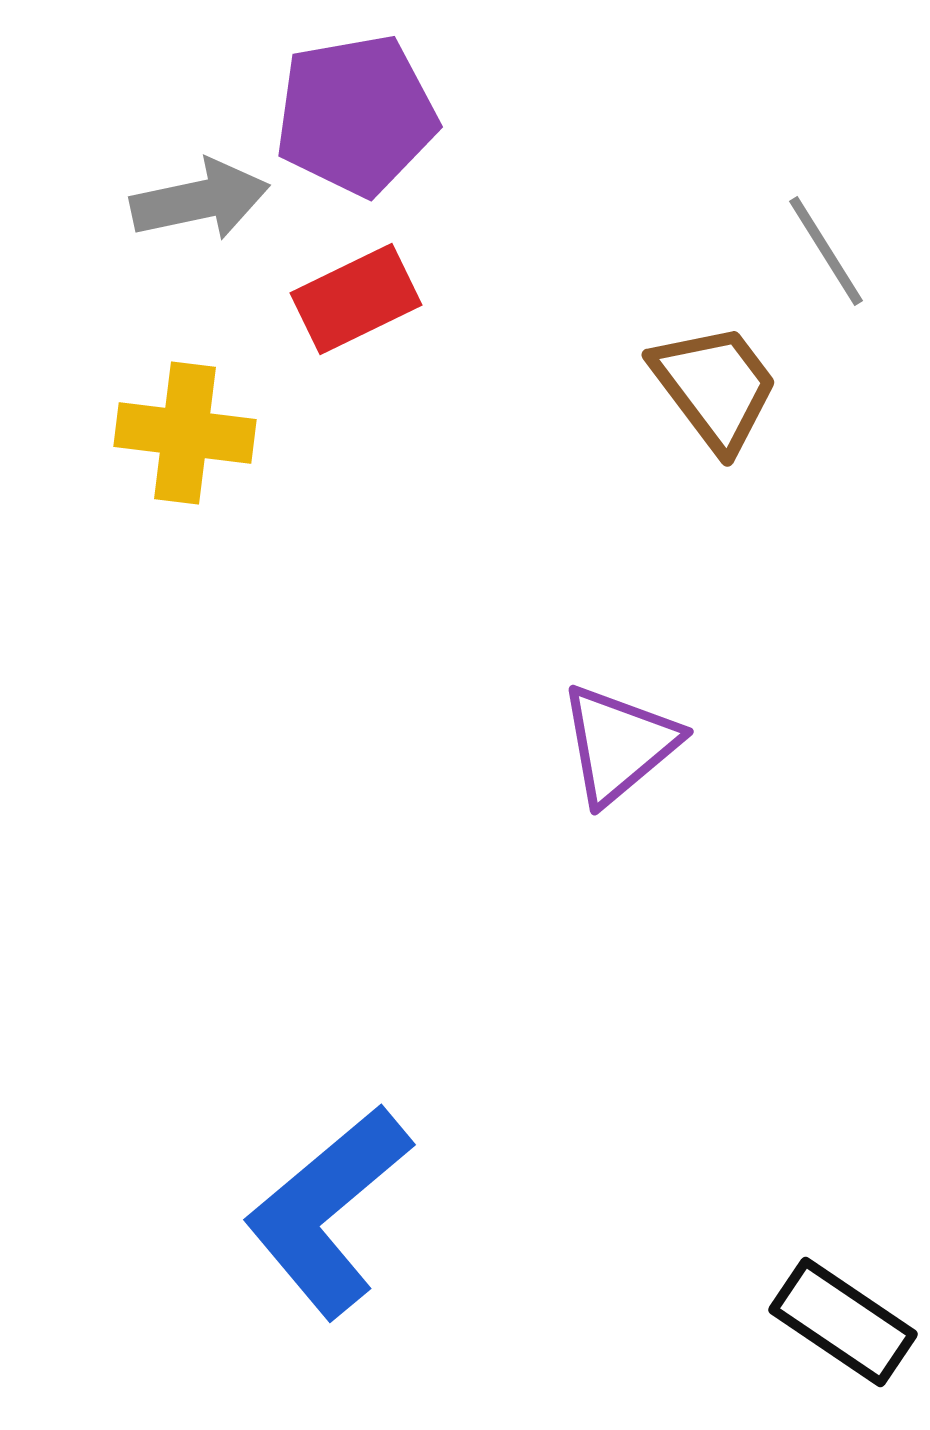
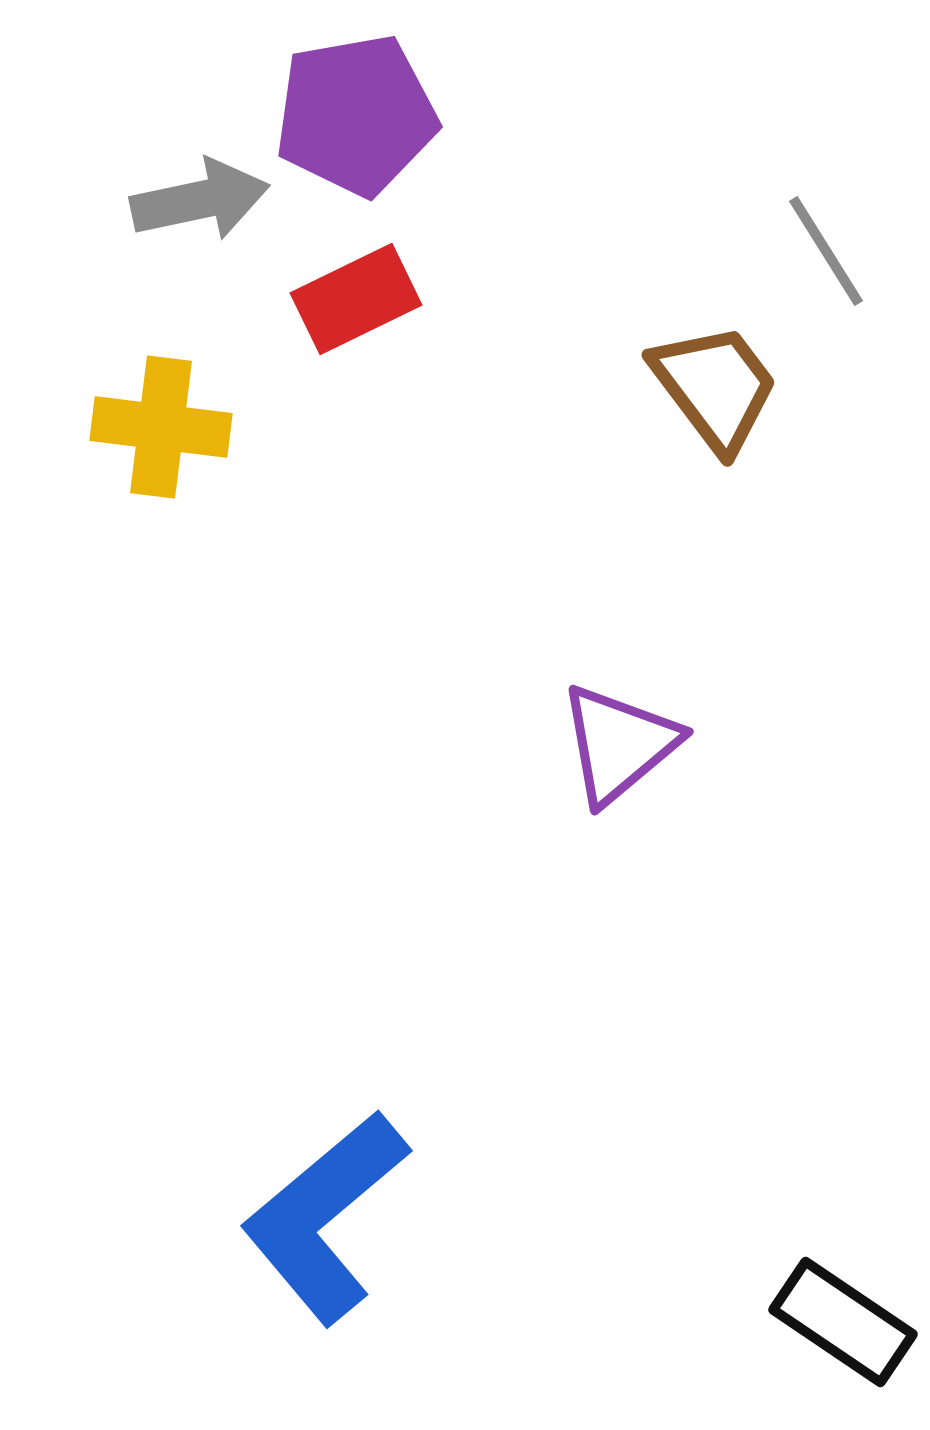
yellow cross: moved 24 px left, 6 px up
blue L-shape: moved 3 px left, 6 px down
